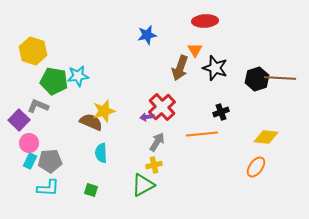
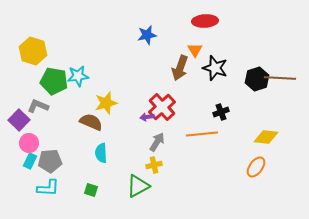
yellow star: moved 2 px right, 8 px up
green triangle: moved 5 px left, 1 px down
